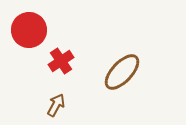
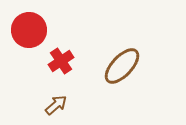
brown ellipse: moved 6 px up
brown arrow: rotated 20 degrees clockwise
